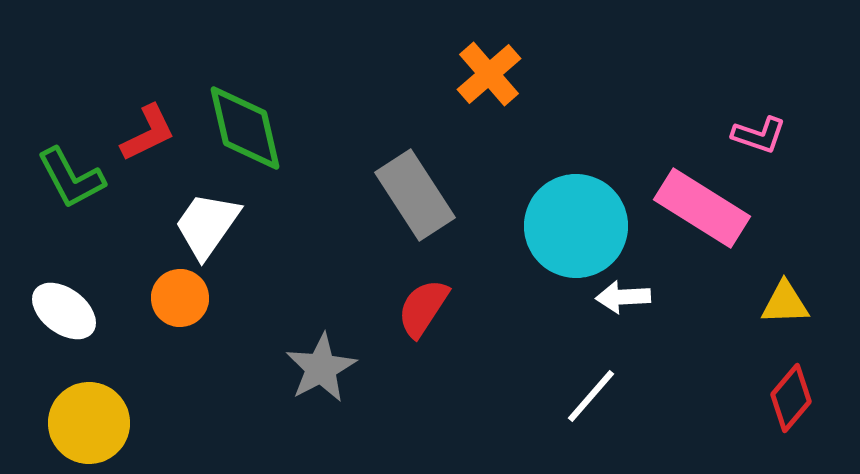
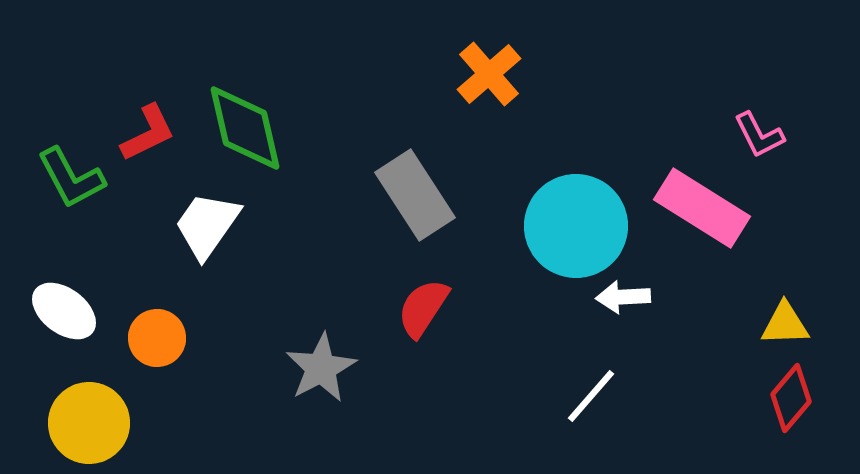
pink L-shape: rotated 44 degrees clockwise
orange circle: moved 23 px left, 40 px down
yellow triangle: moved 21 px down
